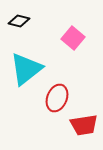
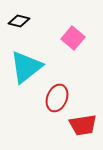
cyan triangle: moved 2 px up
red trapezoid: moved 1 px left
